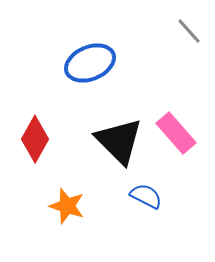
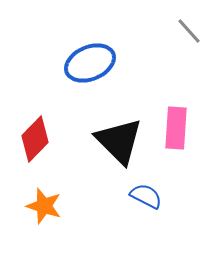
pink rectangle: moved 5 px up; rotated 45 degrees clockwise
red diamond: rotated 15 degrees clockwise
orange star: moved 23 px left
